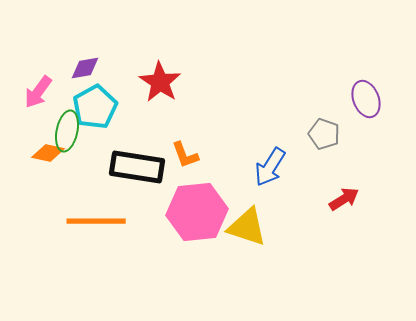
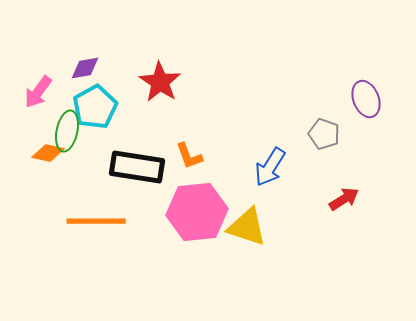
orange L-shape: moved 4 px right, 1 px down
